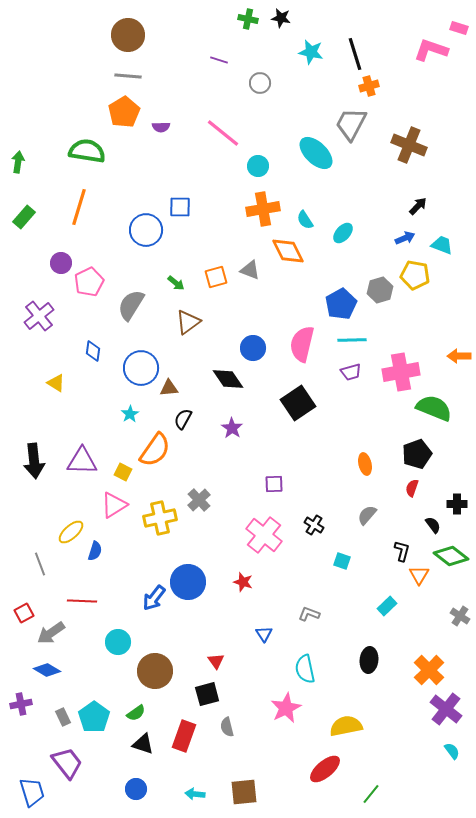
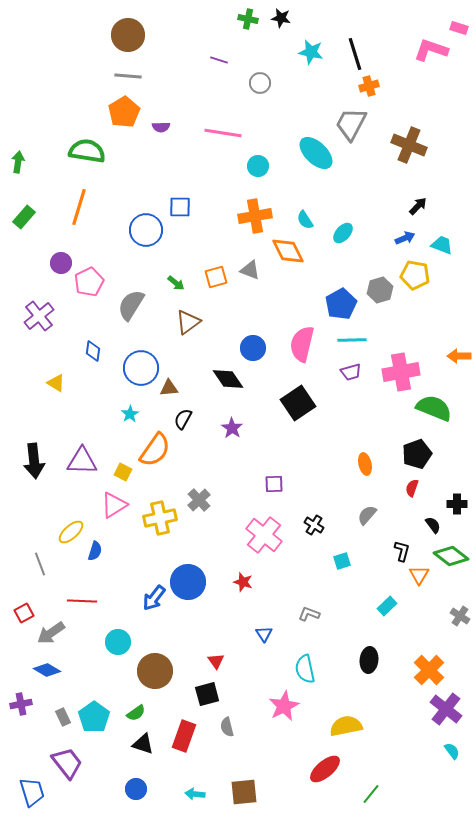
pink line at (223, 133): rotated 30 degrees counterclockwise
orange cross at (263, 209): moved 8 px left, 7 px down
cyan square at (342, 561): rotated 36 degrees counterclockwise
pink star at (286, 708): moved 2 px left, 2 px up
